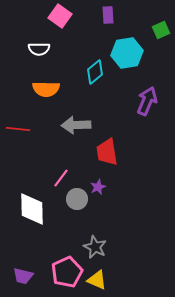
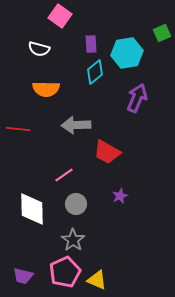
purple rectangle: moved 17 px left, 29 px down
green square: moved 1 px right, 3 px down
white semicircle: rotated 15 degrees clockwise
purple arrow: moved 10 px left, 3 px up
red trapezoid: rotated 52 degrees counterclockwise
pink line: moved 3 px right, 3 px up; rotated 18 degrees clockwise
purple star: moved 22 px right, 9 px down
gray circle: moved 1 px left, 5 px down
gray star: moved 22 px left, 7 px up; rotated 10 degrees clockwise
pink pentagon: moved 2 px left
